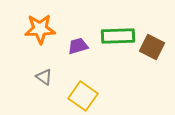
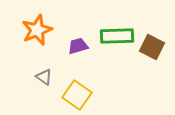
orange star: moved 3 px left, 1 px down; rotated 20 degrees counterclockwise
green rectangle: moved 1 px left
yellow square: moved 6 px left, 1 px up
